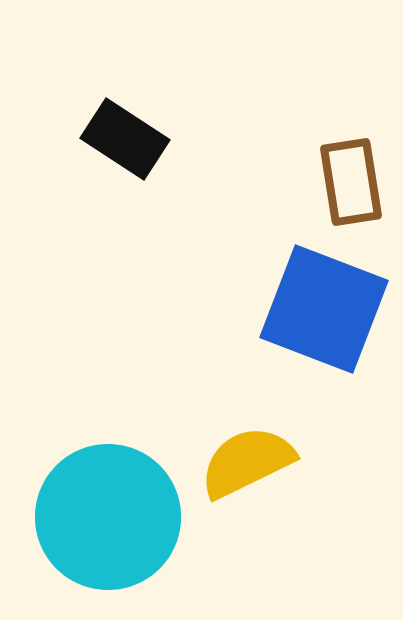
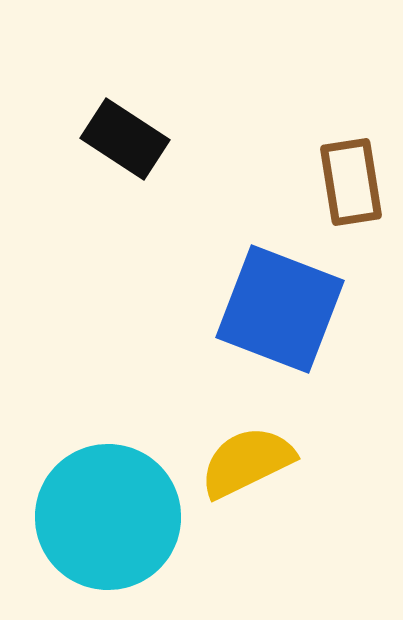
blue square: moved 44 px left
